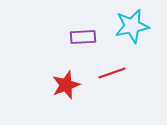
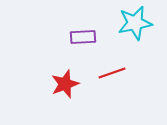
cyan star: moved 3 px right, 3 px up
red star: moved 1 px left, 1 px up
